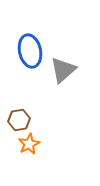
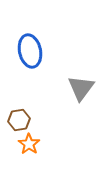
gray triangle: moved 18 px right, 18 px down; rotated 12 degrees counterclockwise
orange star: rotated 10 degrees counterclockwise
